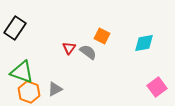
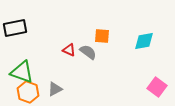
black rectangle: rotated 45 degrees clockwise
orange square: rotated 21 degrees counterclockwise
cyan diamond: moved 2 px up
red triangle: moved 2 px down; rotated 40 degrees counterclockwise
pink square: rotated 18 degrees counterclockwise
orange hexagon: moved 1 px left
